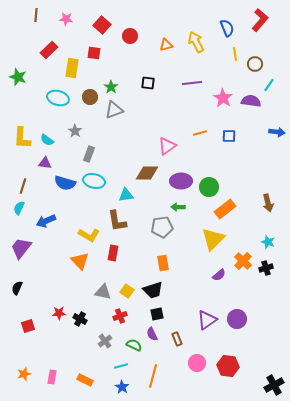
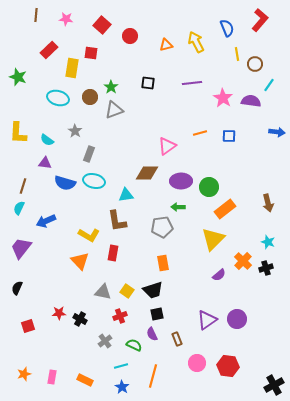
red square at (94, 53): moved 3 px left
yellow line at (235, 54): moved 2 px right
yellow L-shape at (22, 138): moved 4 px left, 5 px up
